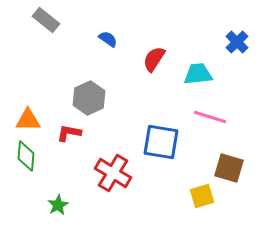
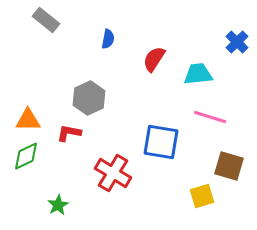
blue semicircle: rotated 66 degrees clockwise
green diamond: rotated 60 degrees clockwise
brown square: moved 2 px up
